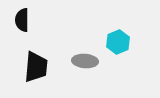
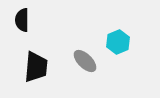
gray ellipse: rotated 40 degrees clockwise
